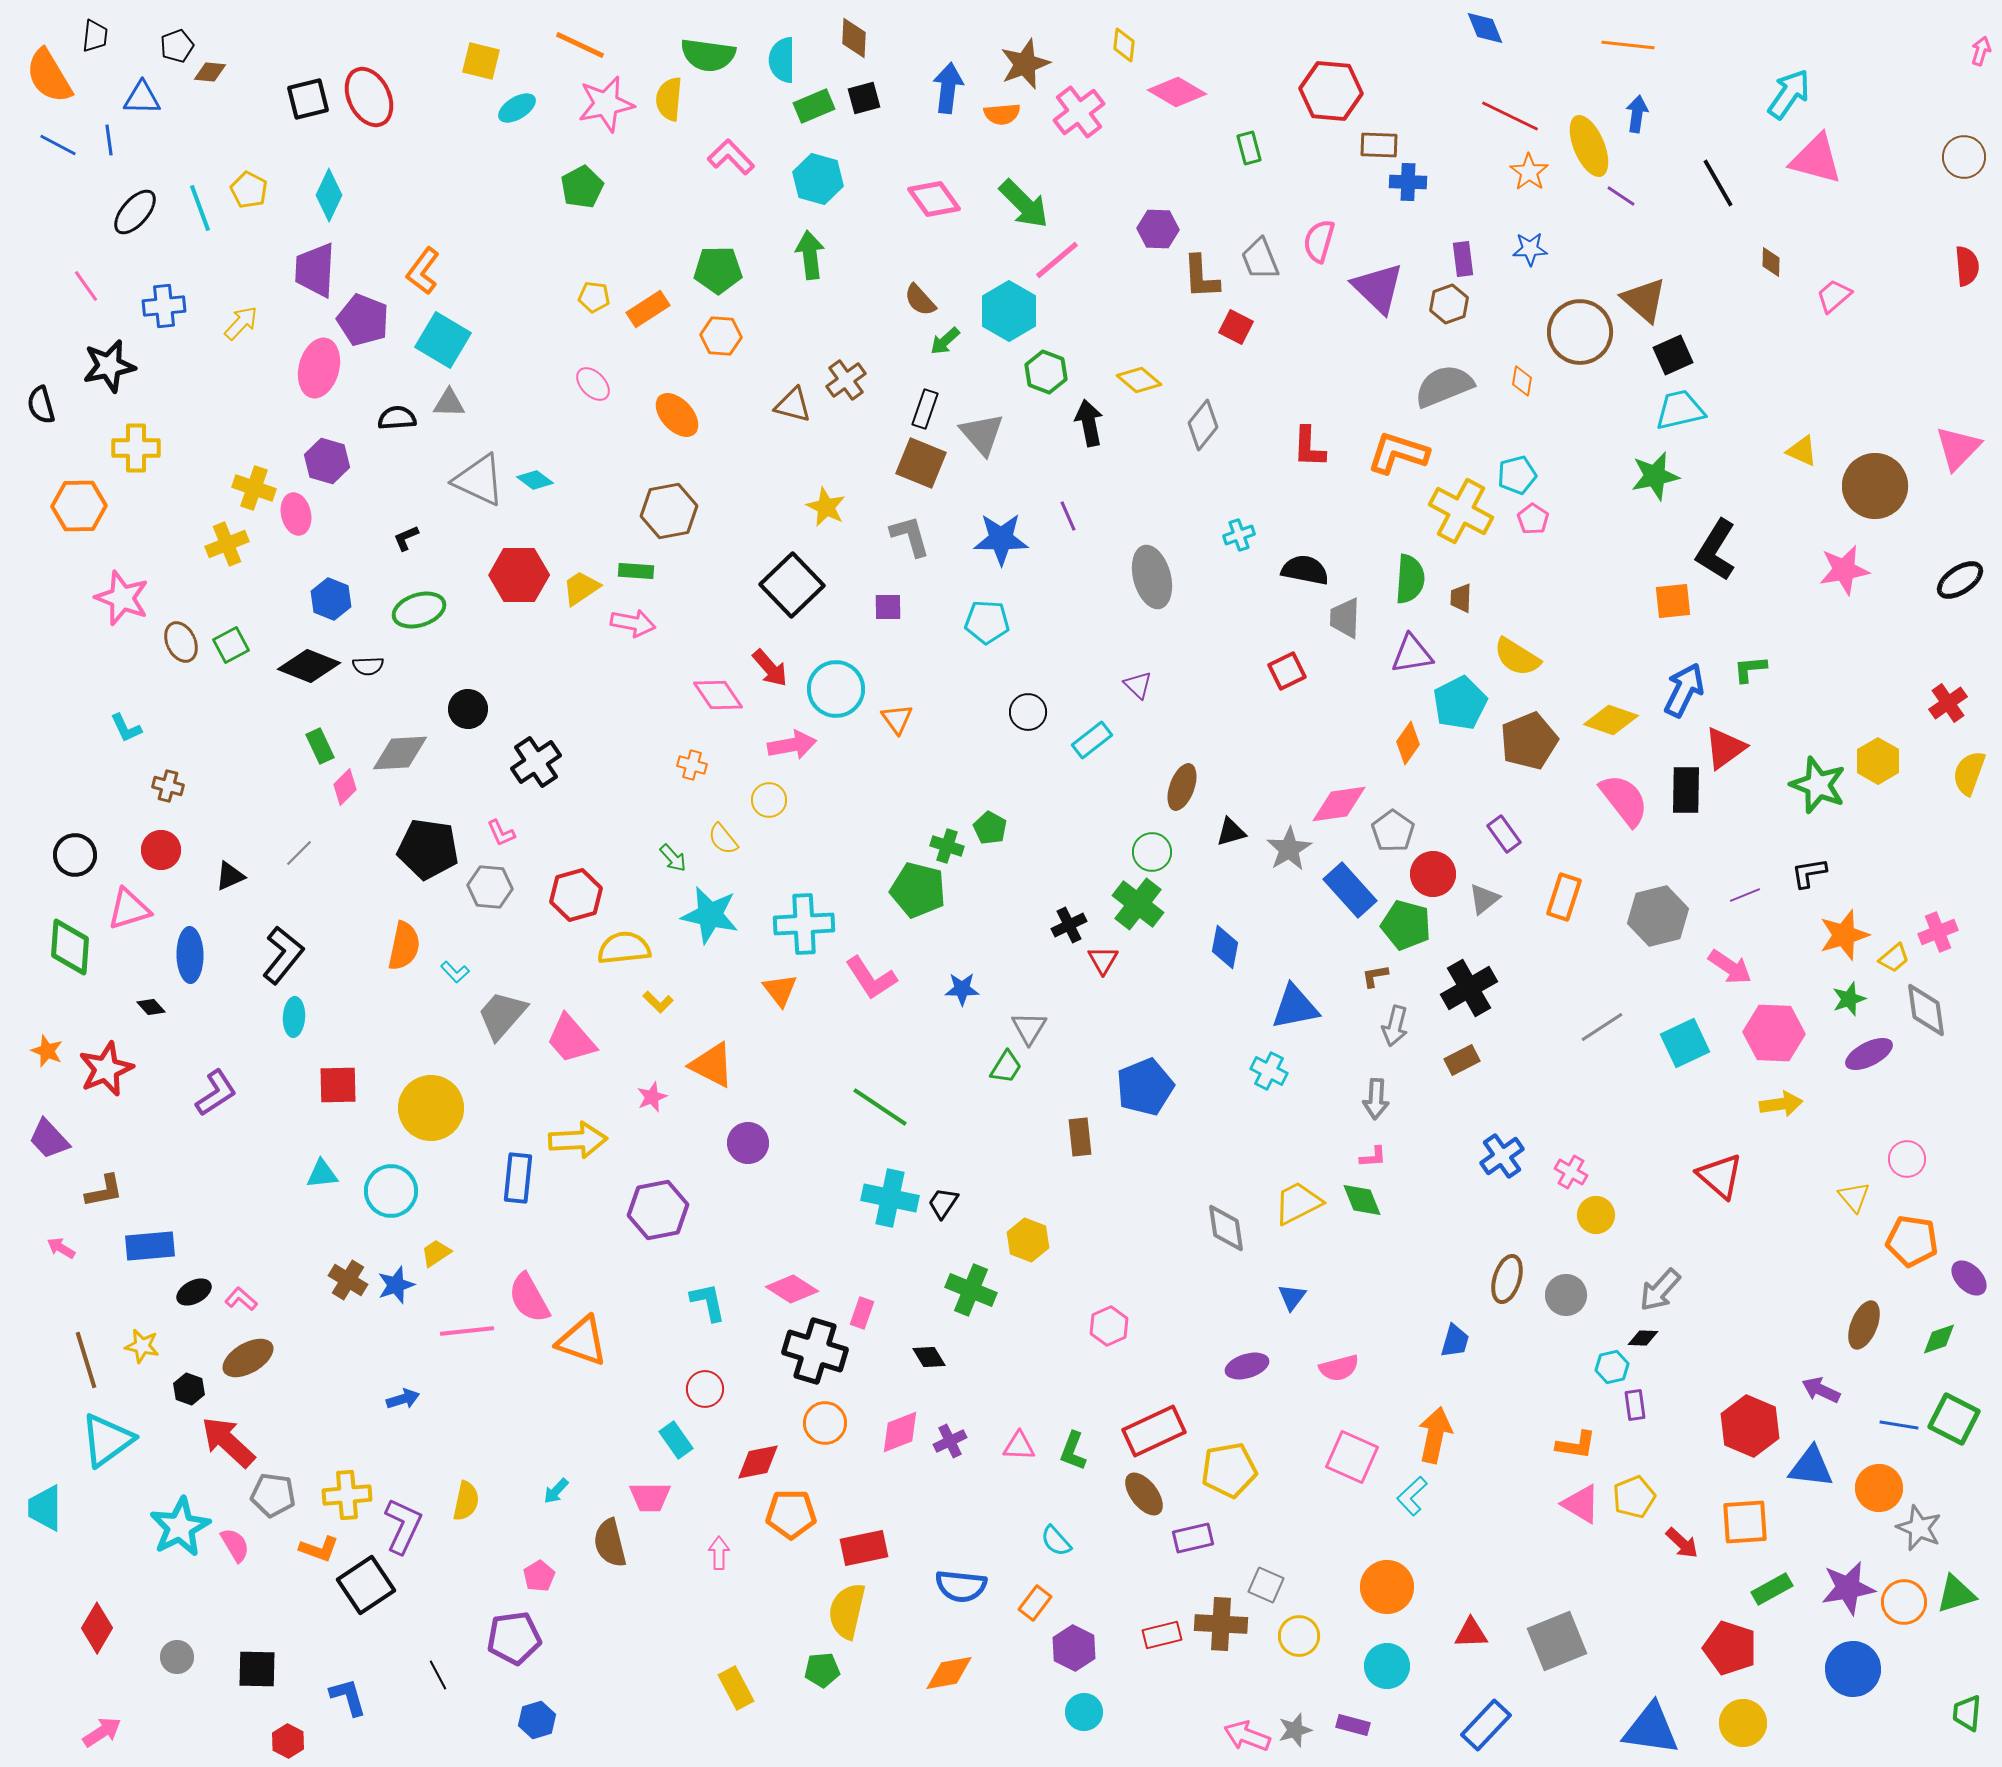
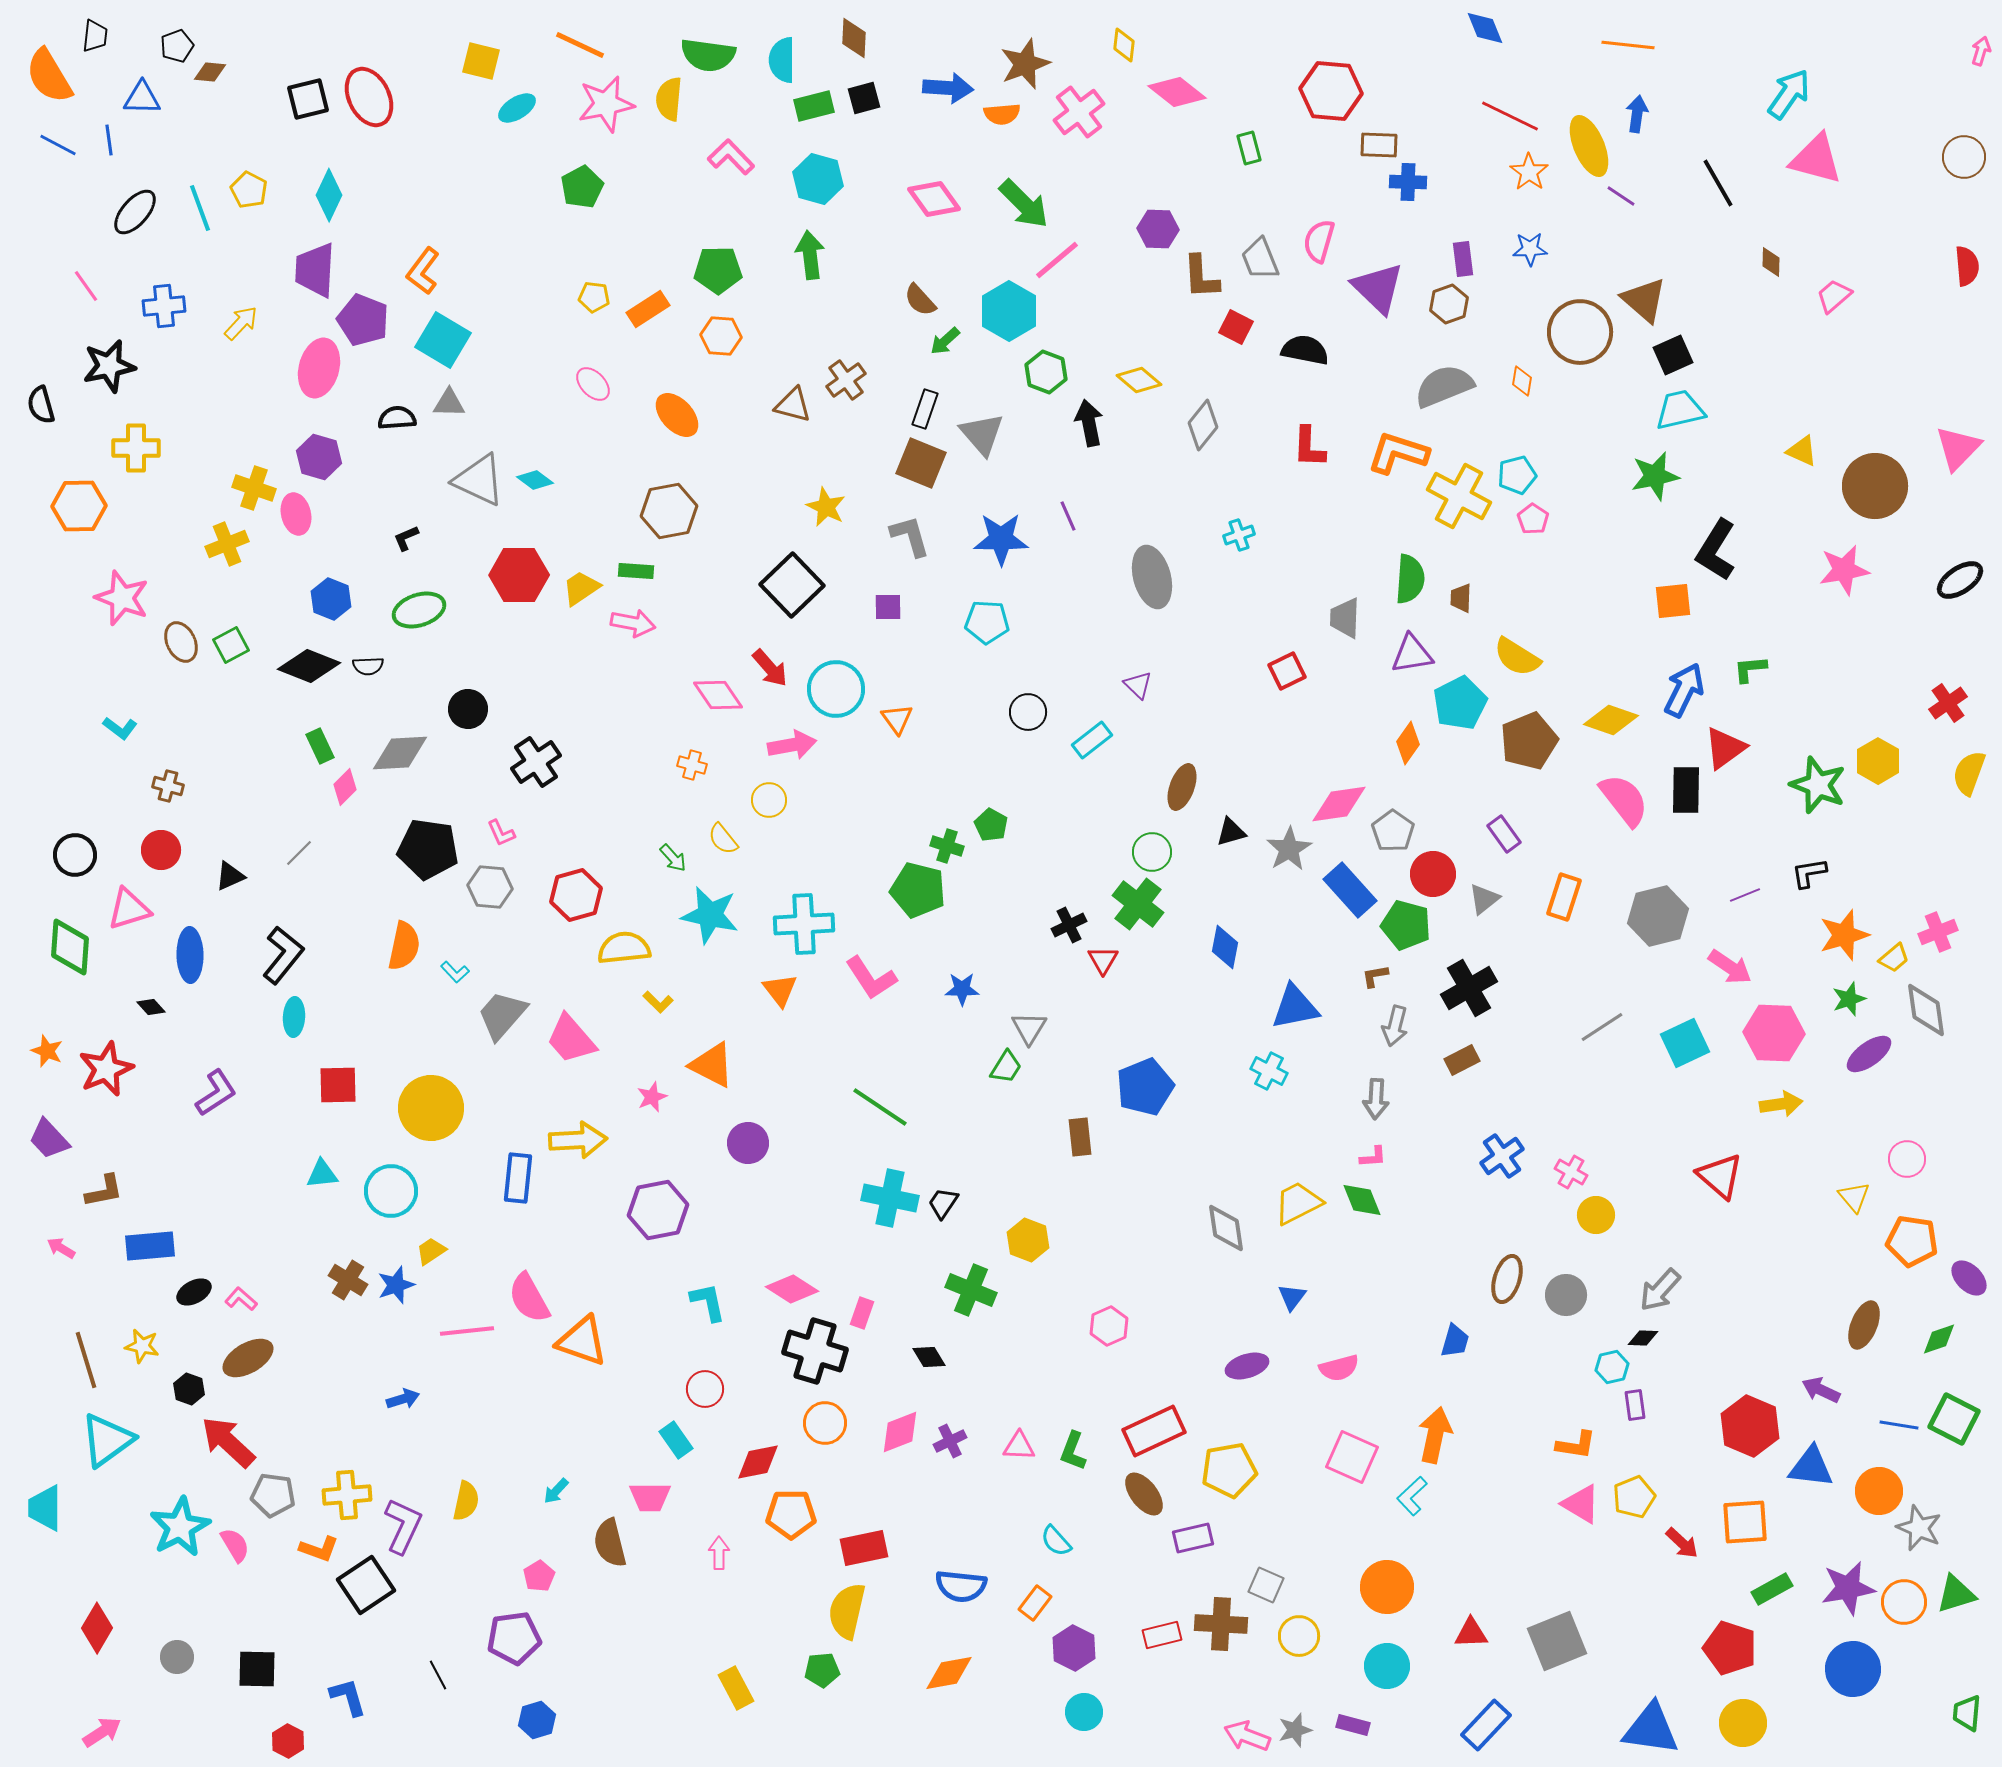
blue arrow at (948, 88): rotated 87 degrees clockwise
pink diamond at (1177, 92): rotated 8 degrees clockwise
green rectangle at (814, 106): rotated 9 degrees clockwise
purple hexagon at (327, 461): moved 8 px left, 4 px up
yellow cross at (1461, 511): moved 2 px left, 15 px up
black semicircle at (1305, 570): moved 220 px up
cyan L-shape at (126, 728): moved 6 px left; rotated 28 degrees counterclockwise
green pentagon at (990, 828): moved 1 px right, 3 px up
purple ellipse at (1869, 1054): rotated 9 degrees counterclockwise
yellow trapezoid at (436, 1253): moved 5 px left, 2 px up
orange circle at (1879, 1488): moved 3 px down
